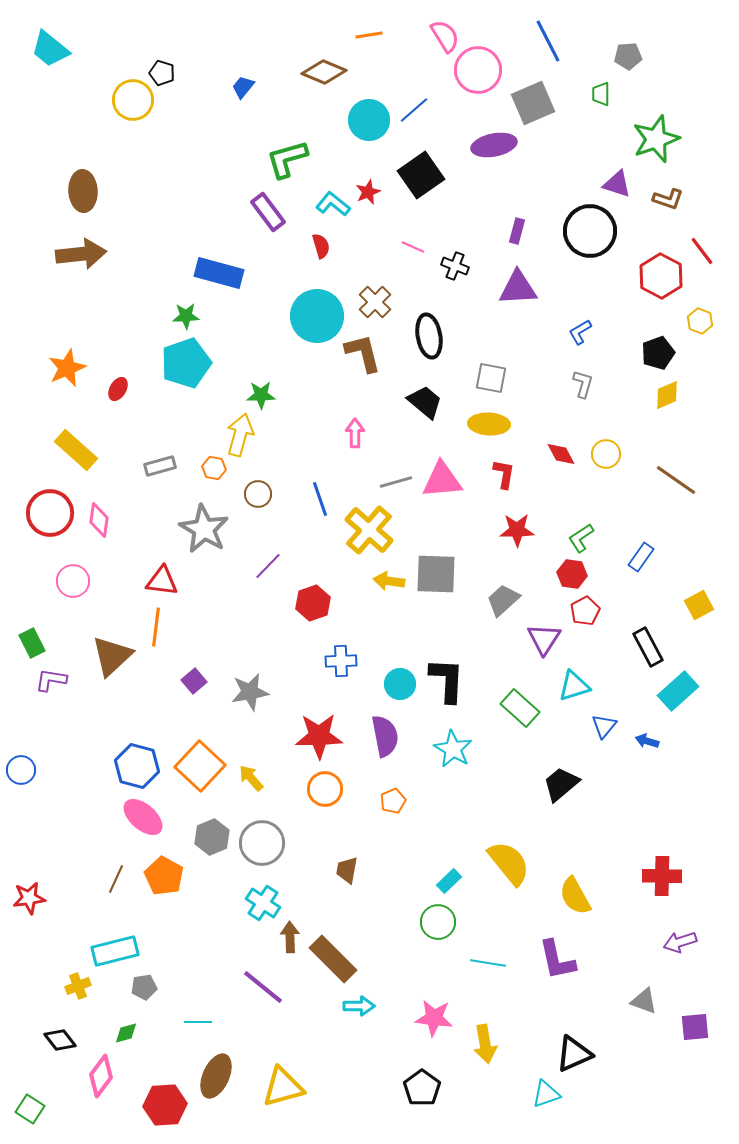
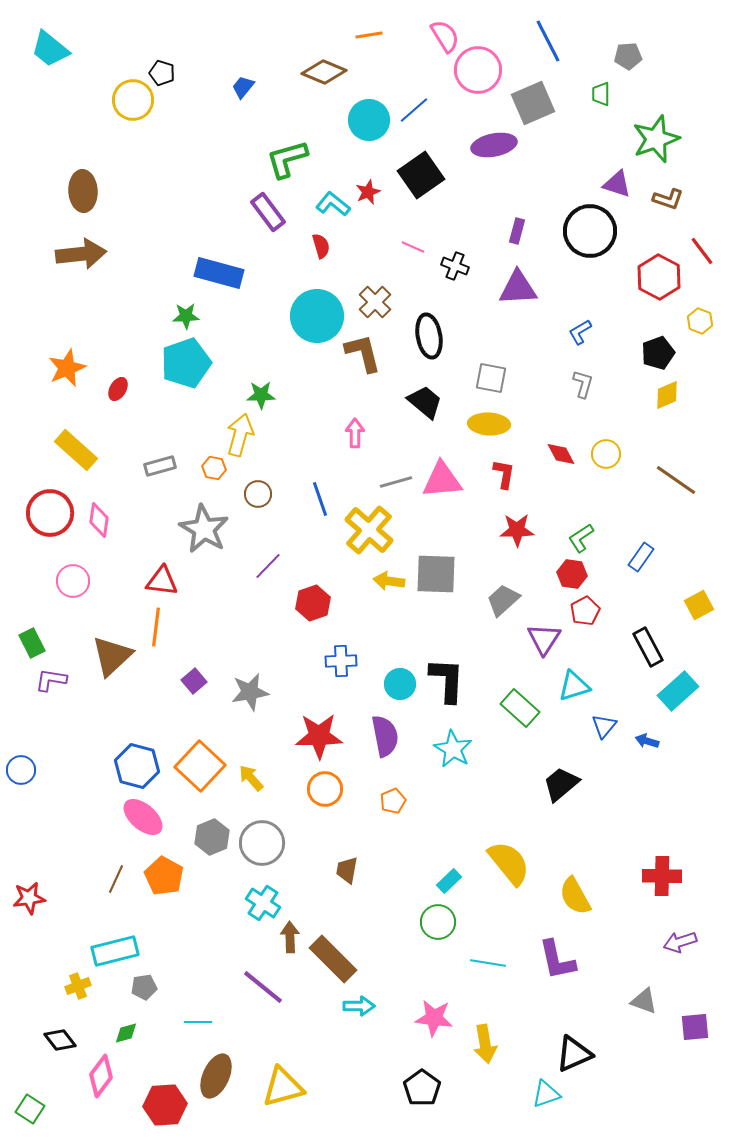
red hexagon at (661, 276): moved 2 px left, 1 px down
